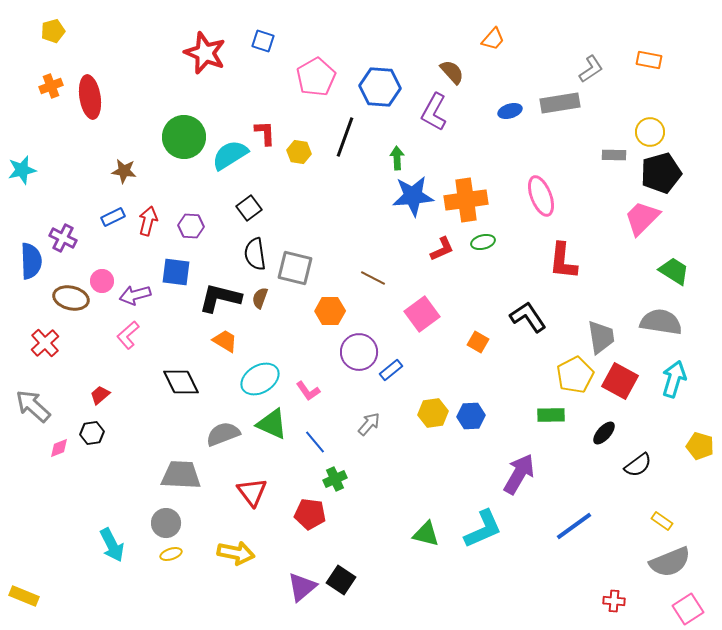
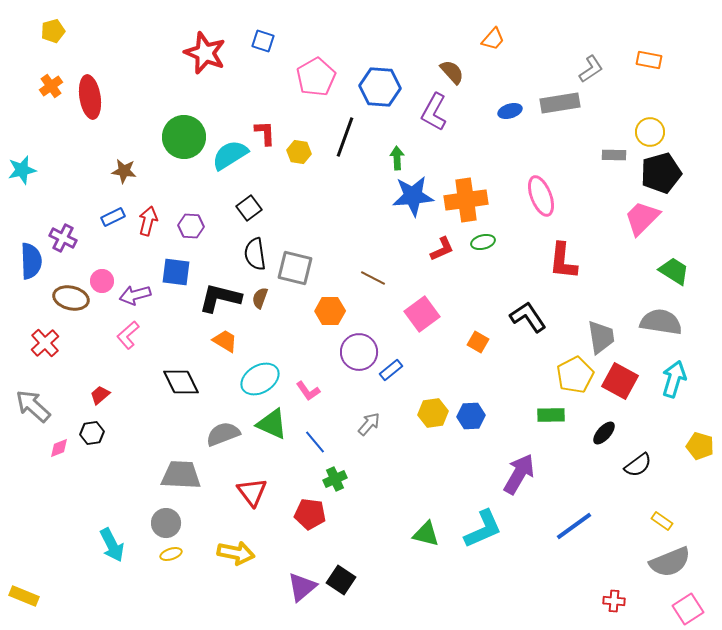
orange cross at (51, 86): rotated 15 degrees counterclockwise
